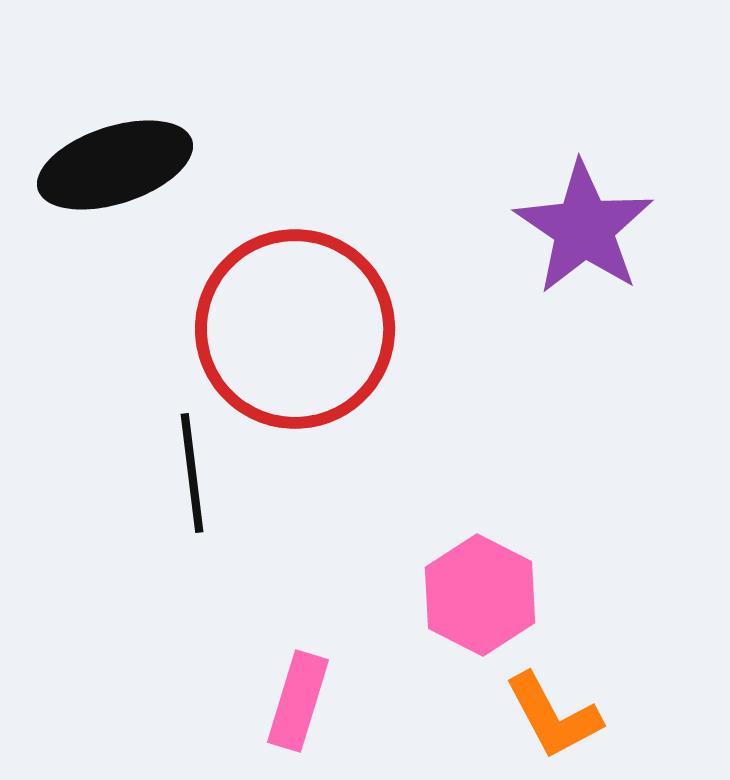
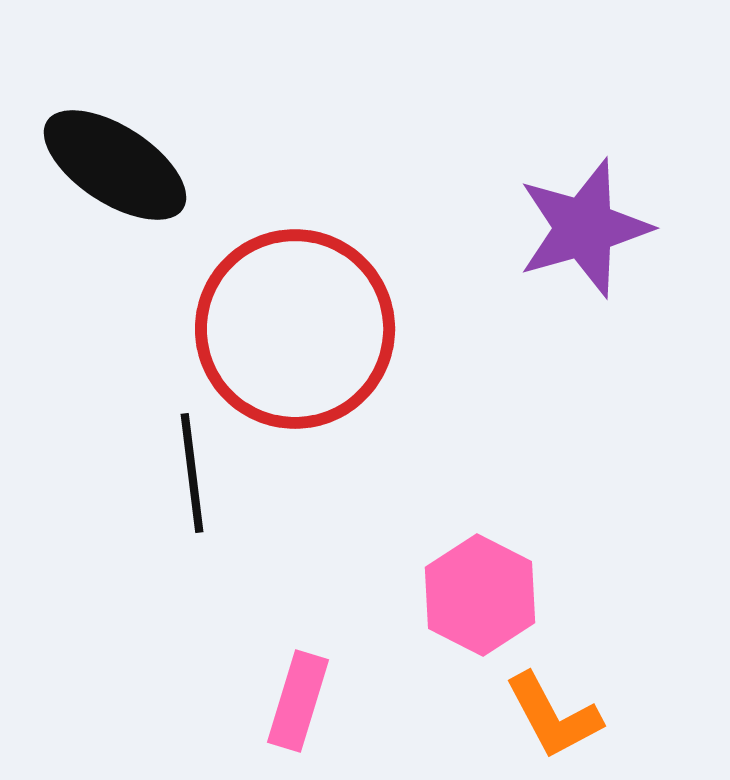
black ellipse: rotated 51 degrees clockwise
purple star: rotated 22 degrees clockwise
